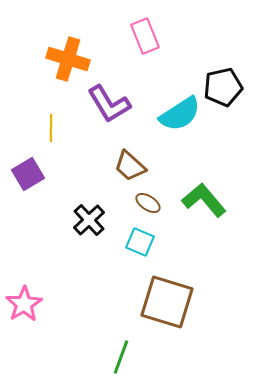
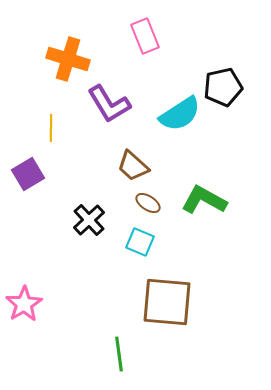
brown trapezoid: moved 3 px right
green L-shape: rotated 21 degrees counterclockwise
brown square: rotated 12 degrees counterclockwise
green line: moved 2 px left, 3 px up; rotated 28 degrees counterclockwise
